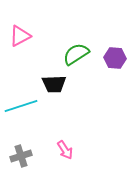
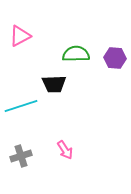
green semicircle: rotated 32 degrees clockwise
